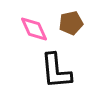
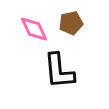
black L-shape: moved 3 px right
